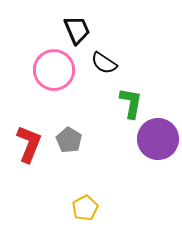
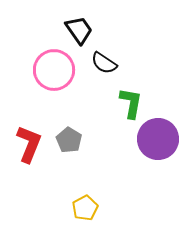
black trapezoid: moved 2 px right; rotated 12 degrees counterclockwise
